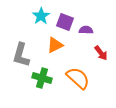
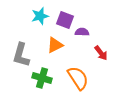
cyan star: moved 1 px left; rotated 18 degrees clockwise
purple square: moved 2 px up
purple semicircle: moved 4 px left, 2 px down
orange semicircle: rotated 15 degrees clockwise
